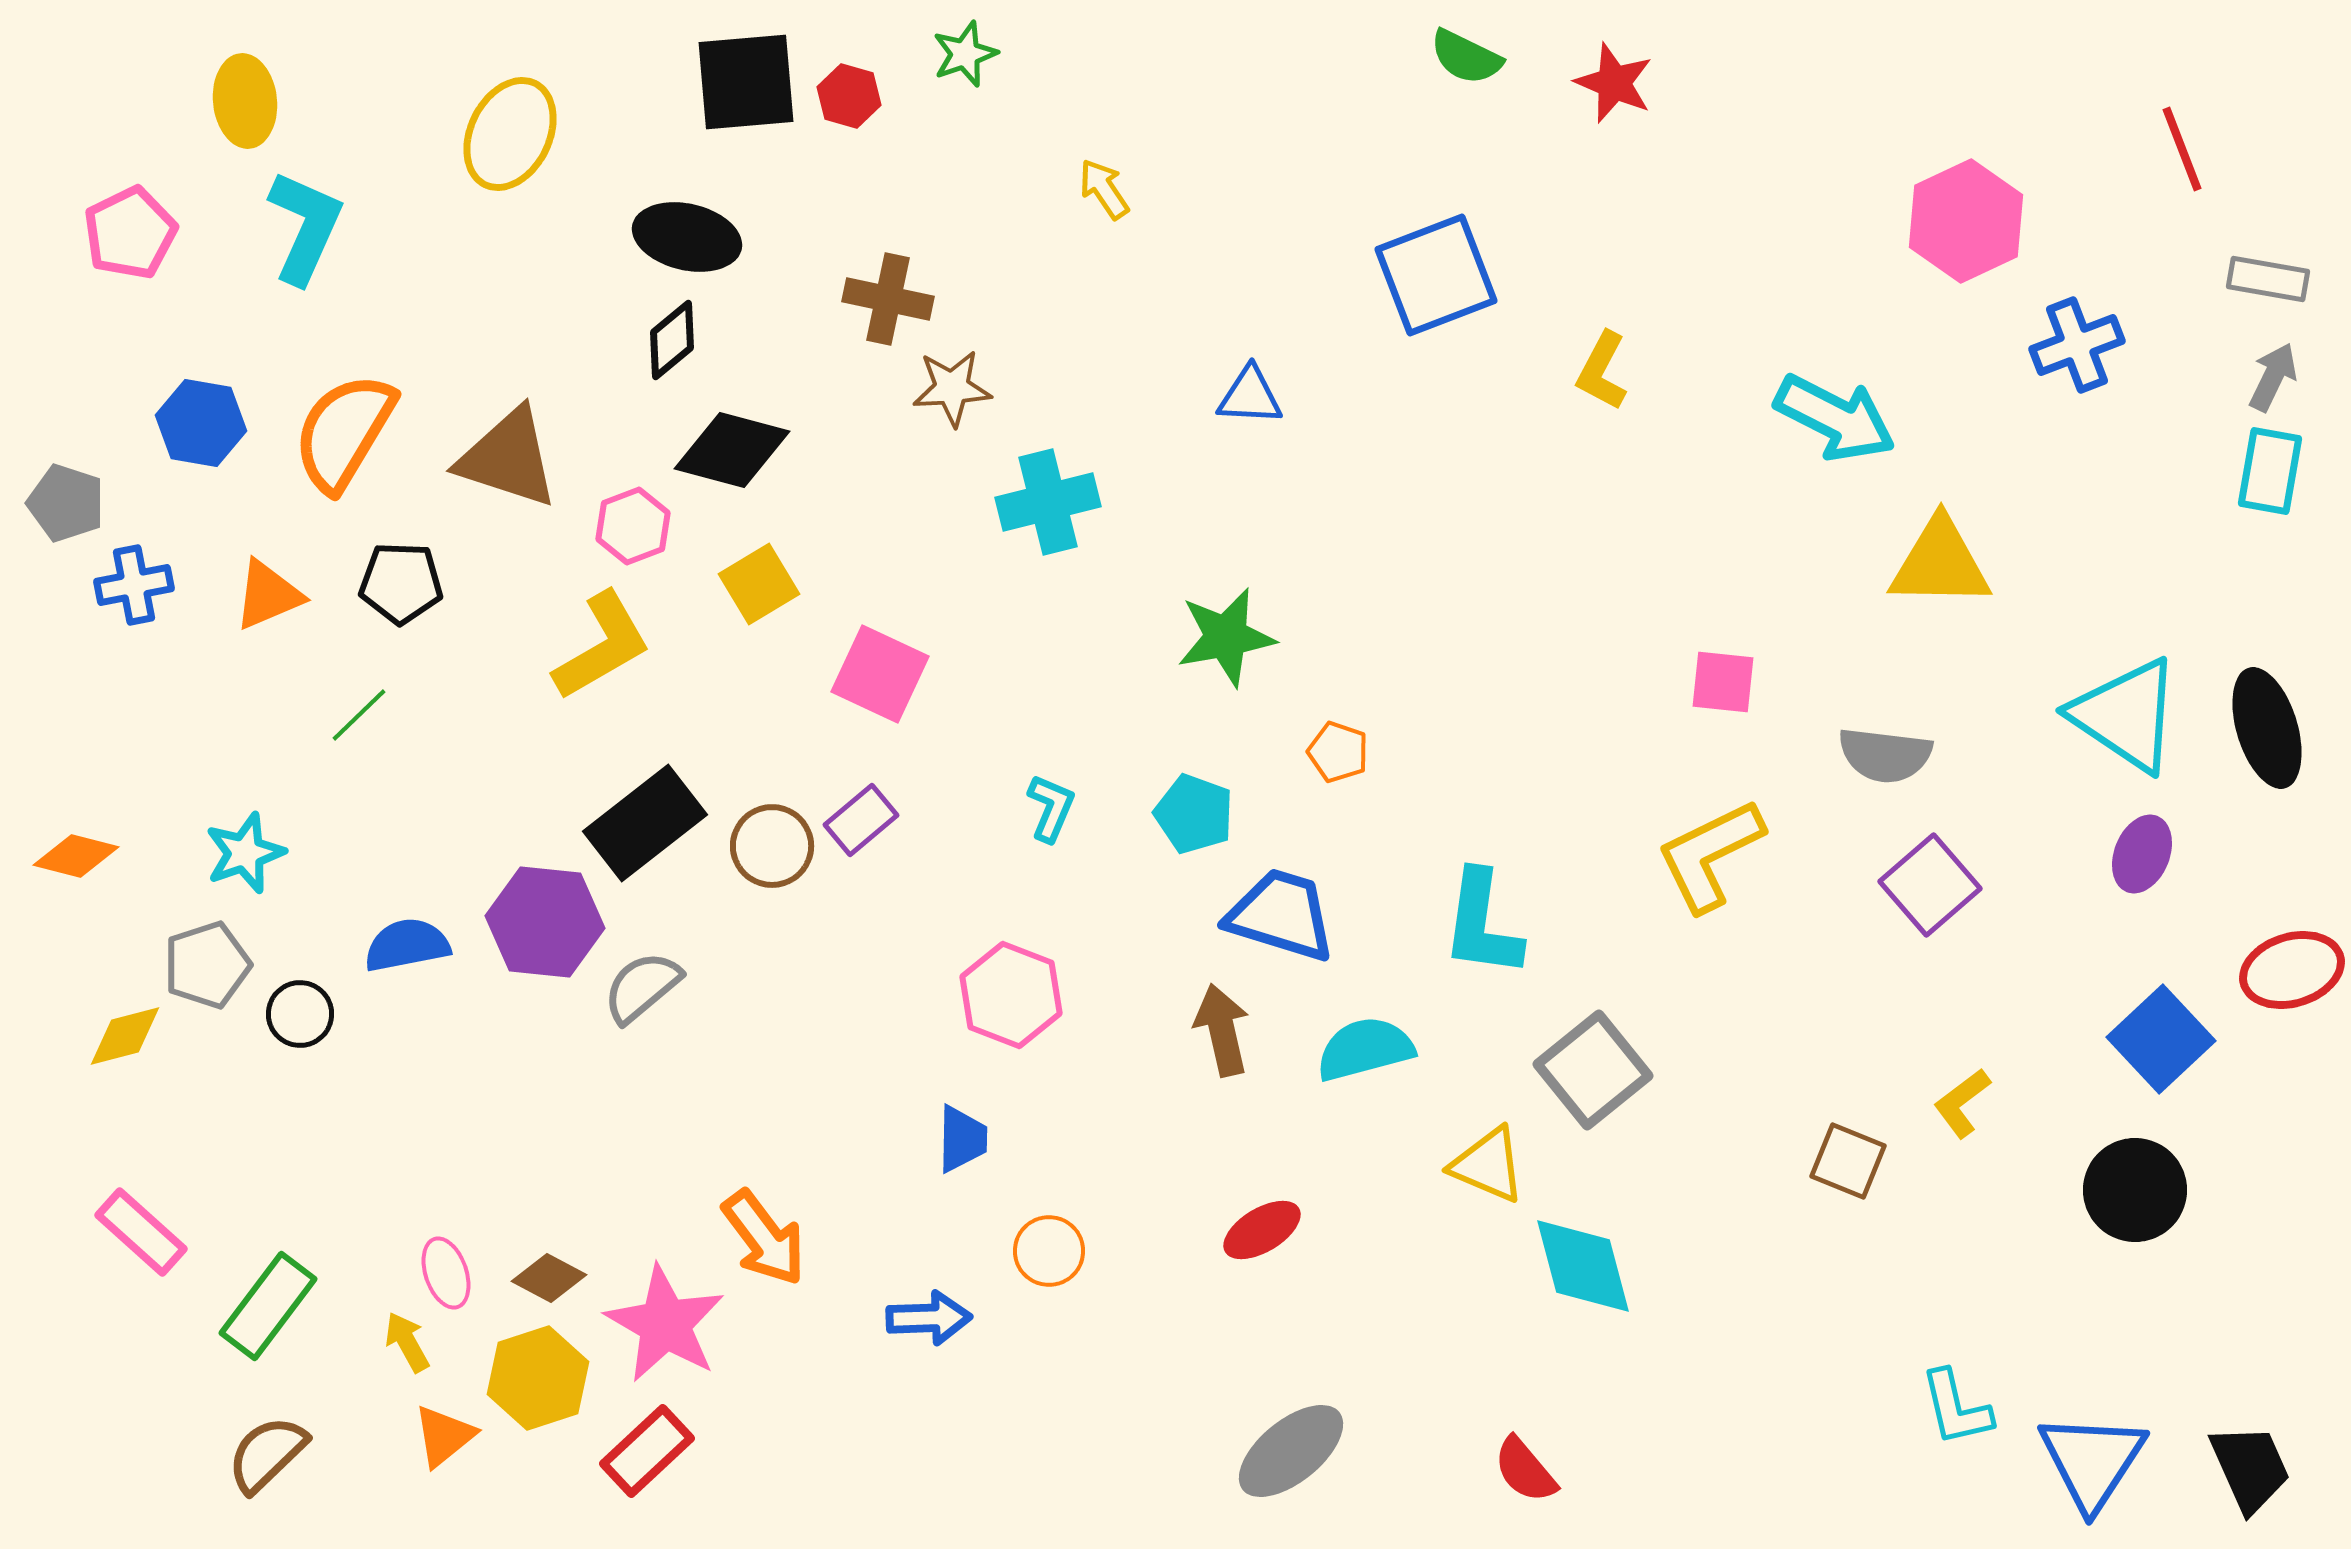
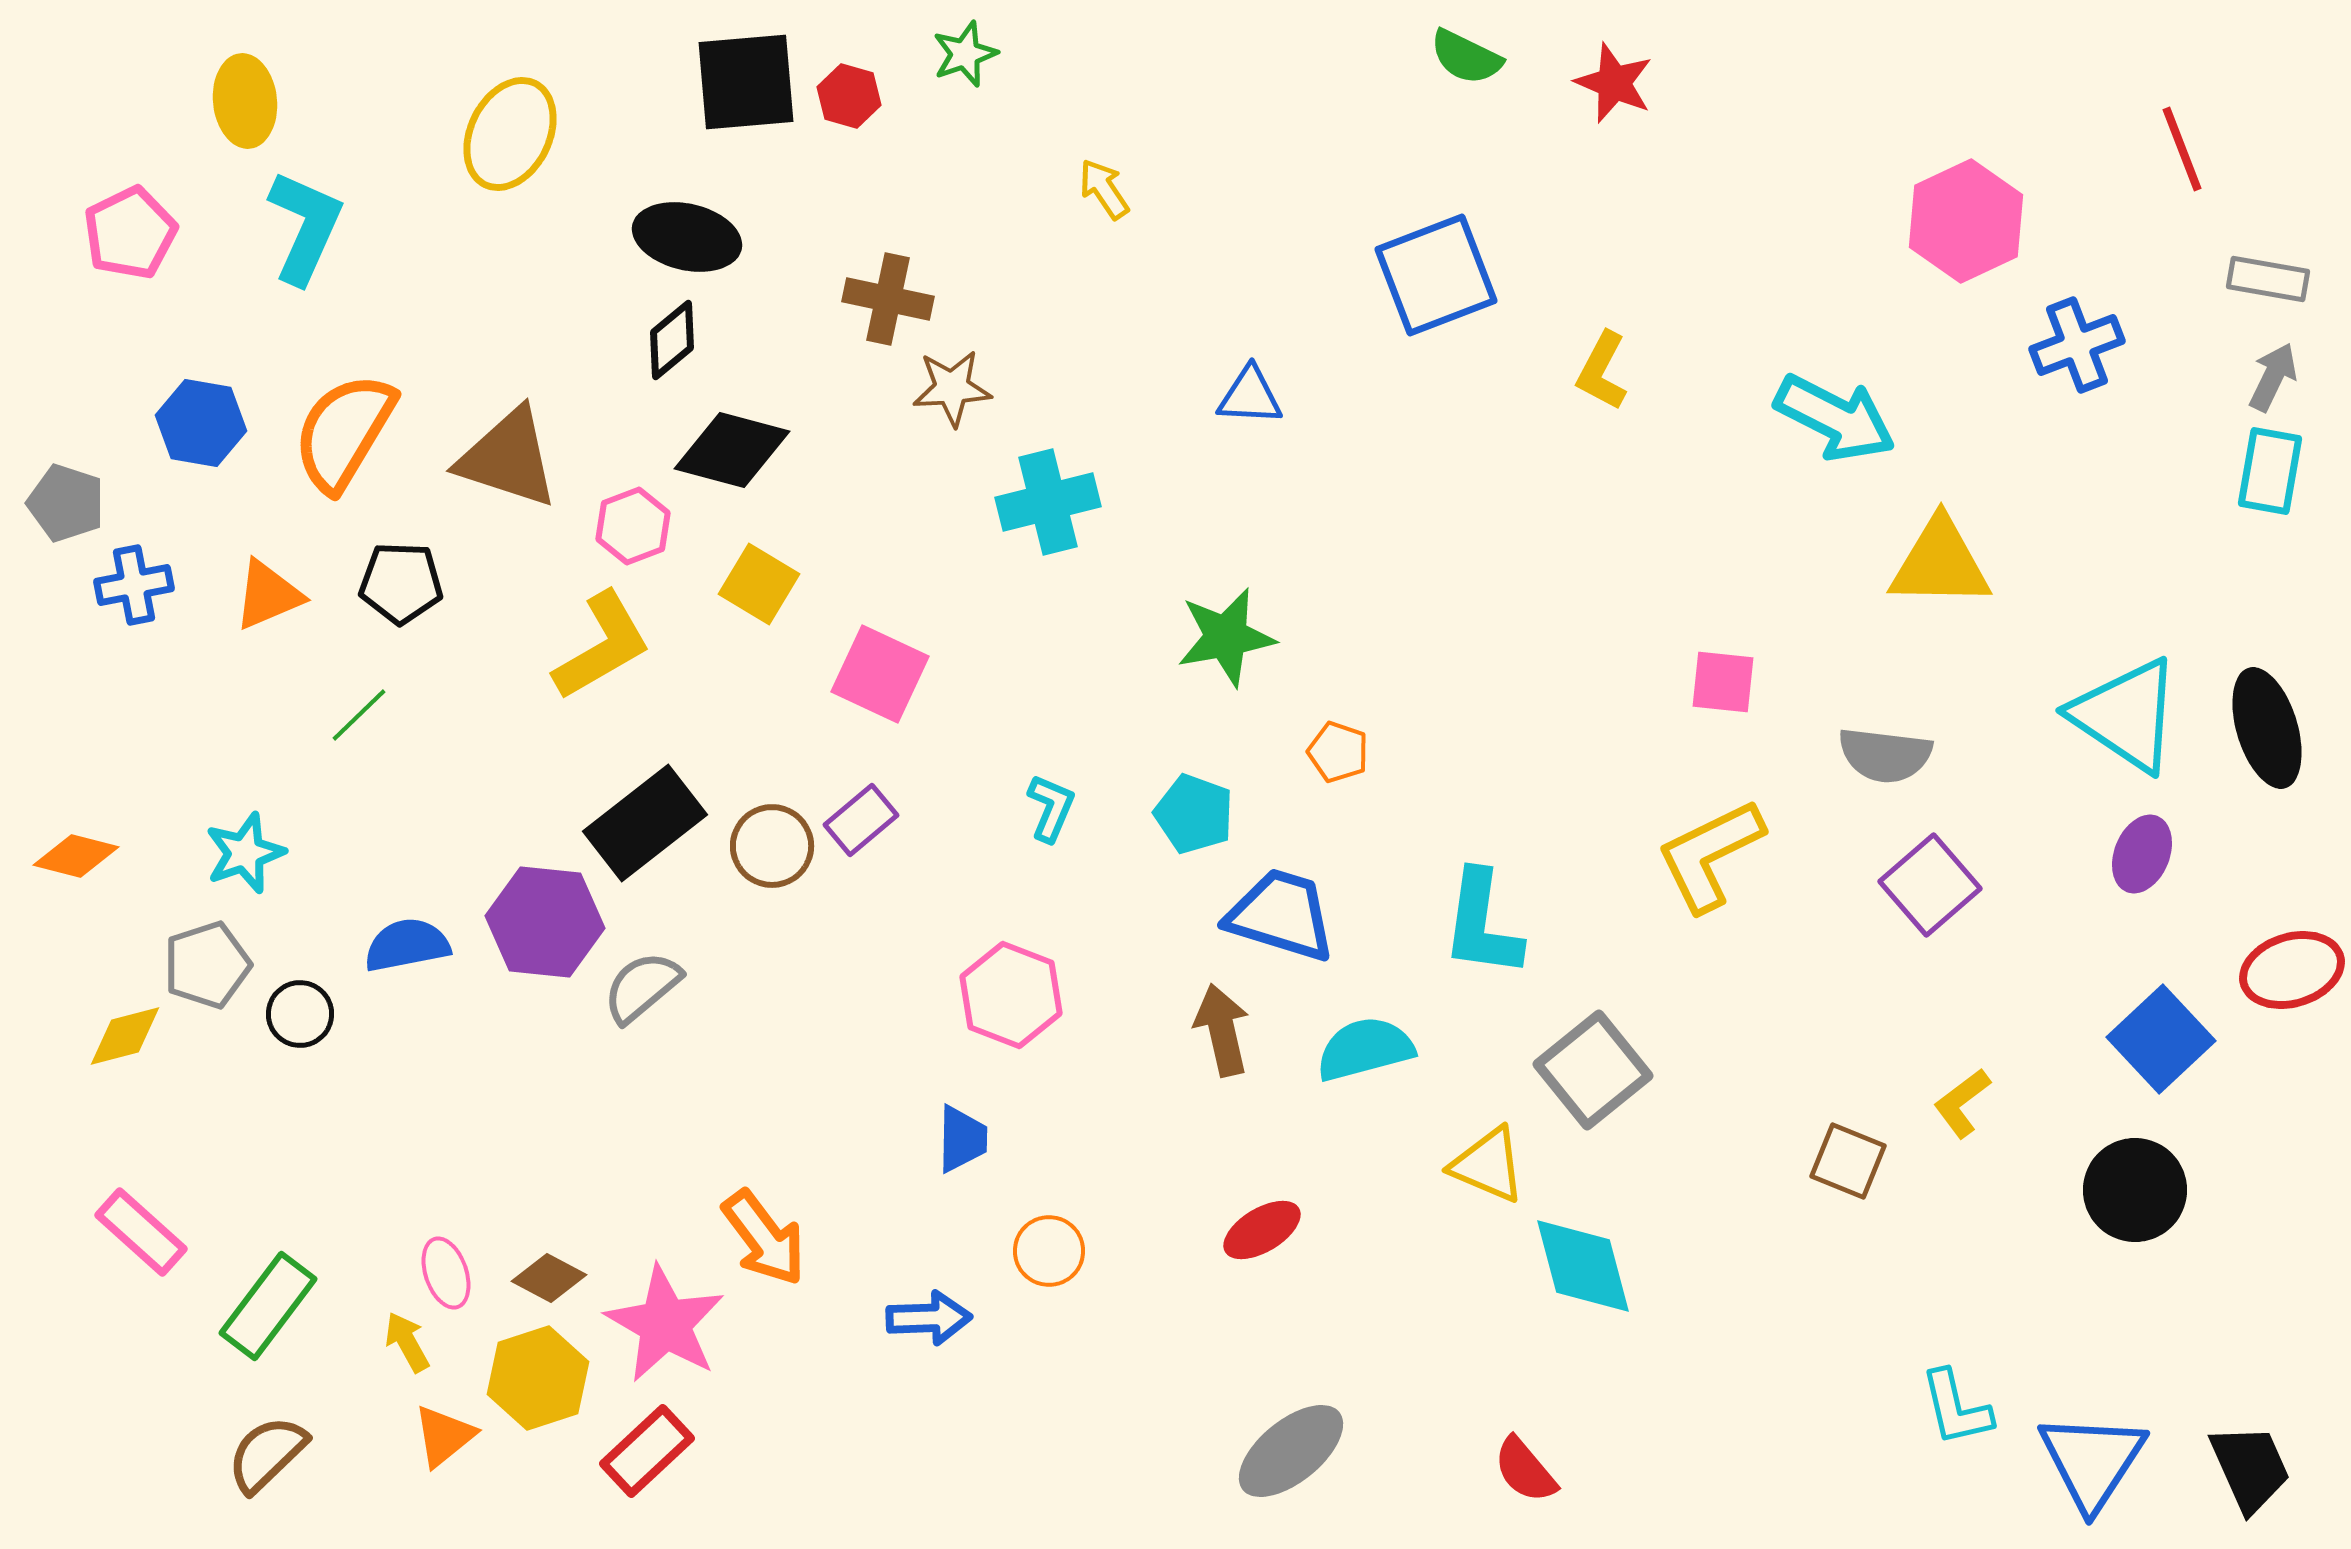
yellow square at (759, 584): rotated 28 degrees counterclockwise
